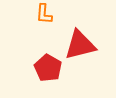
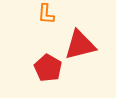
orange L-shape: moved 2 px right
